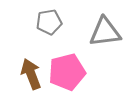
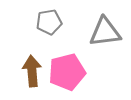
brown arrow: moved 1 px right, 3 px up; rotated 16 degrees clockwise
